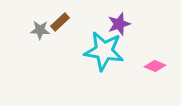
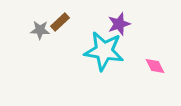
pink diamond: rotated 40 degrees clockwise
